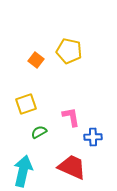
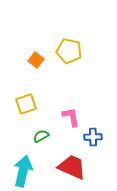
green semicircle: moved 2 px right, 4 px down
